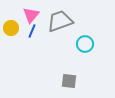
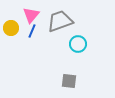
cyan circle: moved 7 px left
